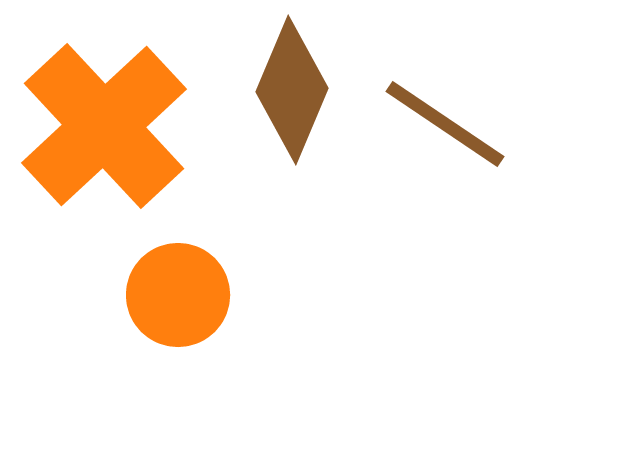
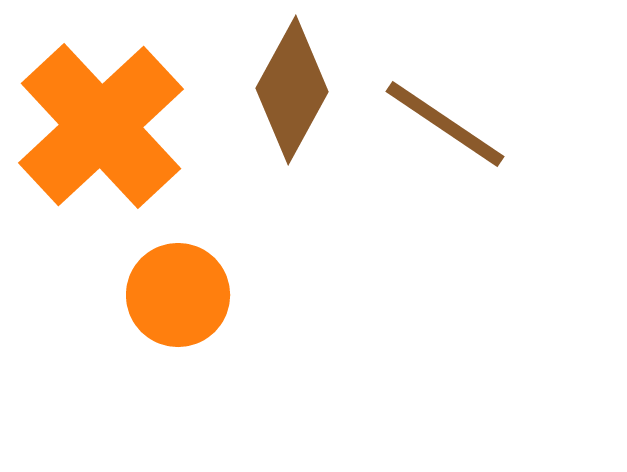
brown diamond: rotated 6 degrees clockwise
orange cross: moved 3 px left
